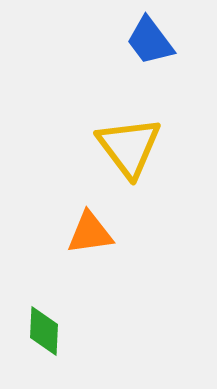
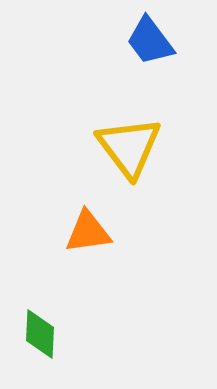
orange triangle: moved 2 px left, 1 px up
green diamond: moved 4 px left, 3 px down
